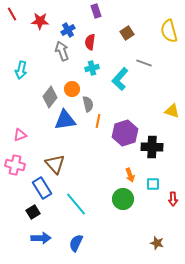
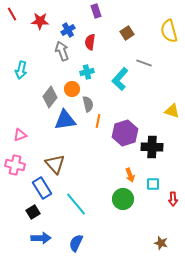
cyan cross: moved 5 px left, 4 px down
brown star: moved 4 px right
